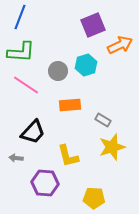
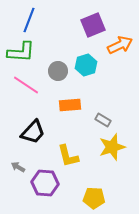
blue line: moved 9 px right, 3 px down
gray arrow: moved 2 px right, 9 px down; rotated 24 degrees clockwise
